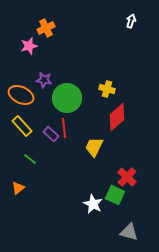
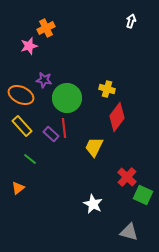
red diamond: rotated 12 degrees counterclockwise
green square: moved 28 px right
